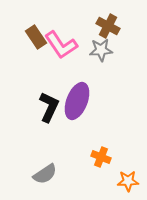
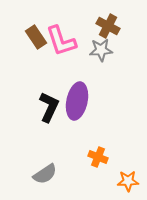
pink L-shape: moved 4 px up; rotated 16 degrees clockwise
purple ellipse: rotated 9 degrees counterclockwise
orange cross: moved 3 px left
